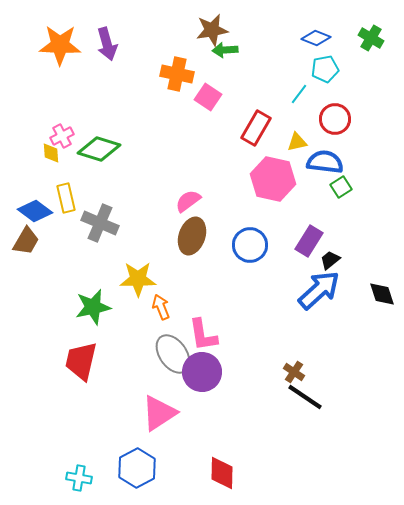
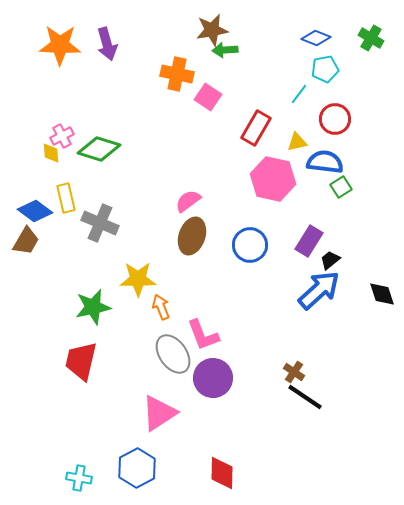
pink L-shape at (203, 335): rotated 12 degrees counterclockwise
purple circle at (202, 372): moved 11 px right, 6 px down
